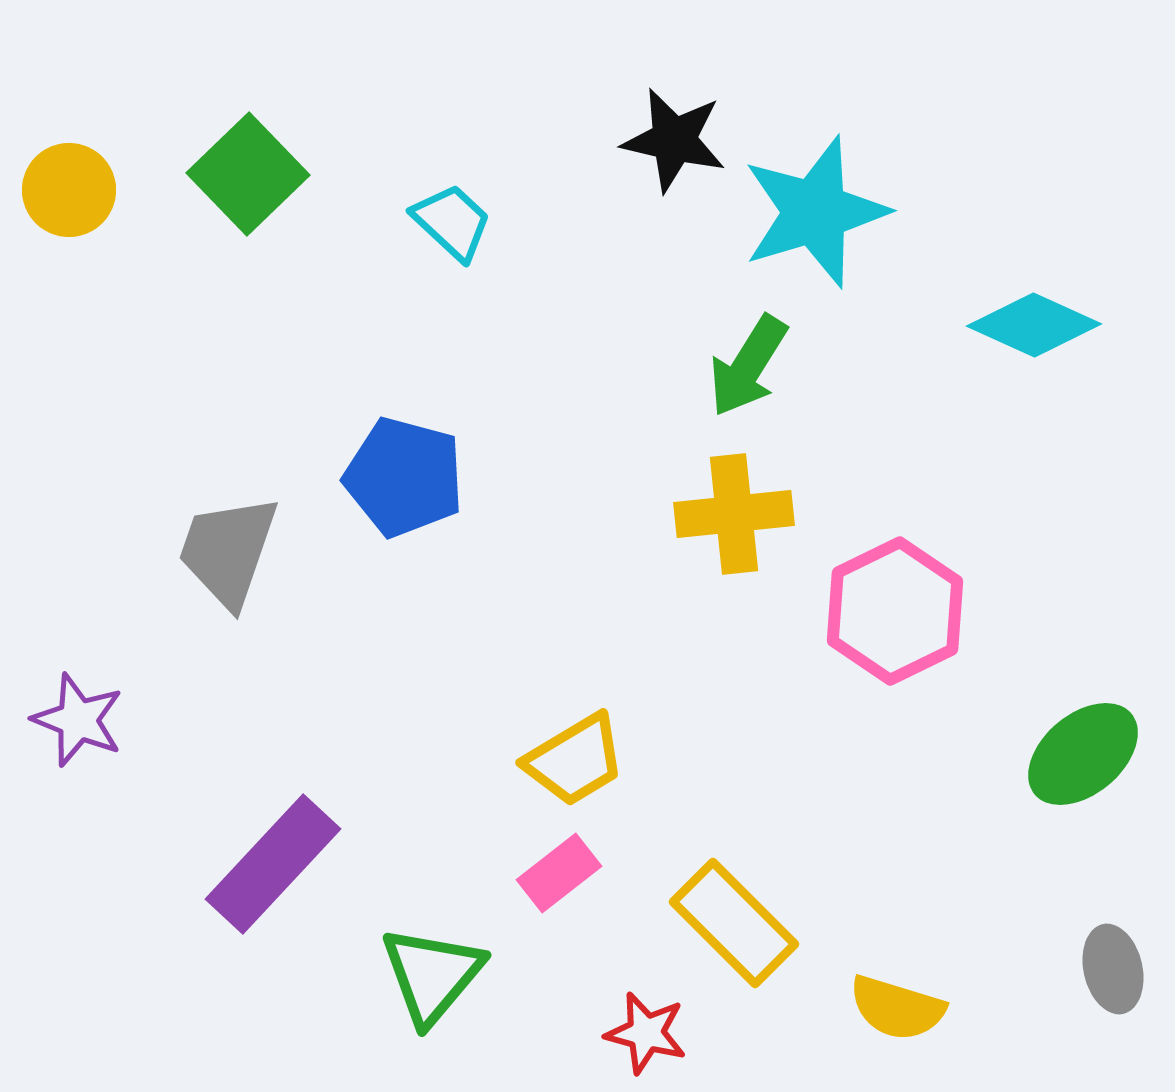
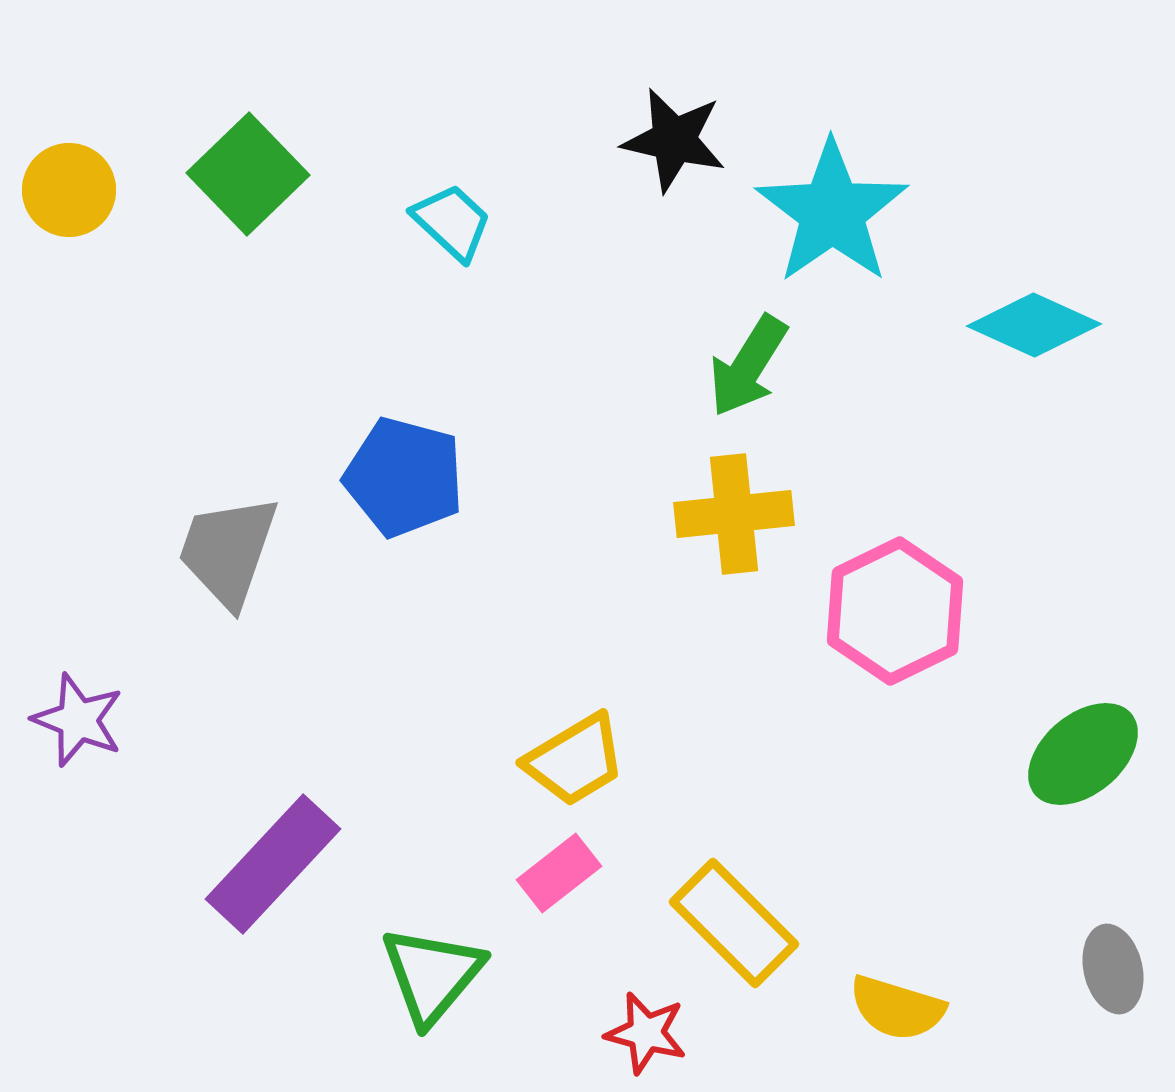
cyan star: moved 17 px right; rotated 18 degrees counterclockwise
